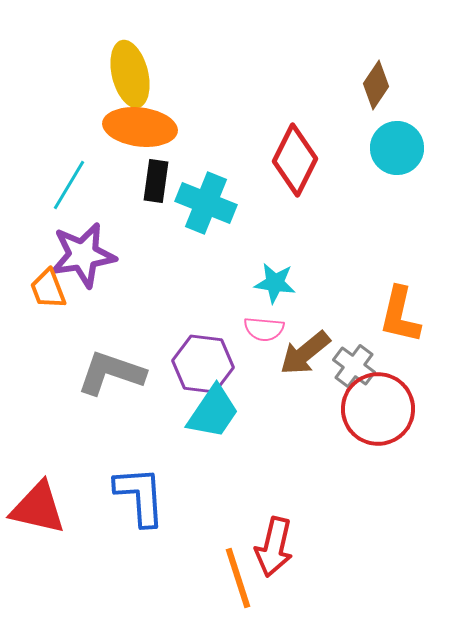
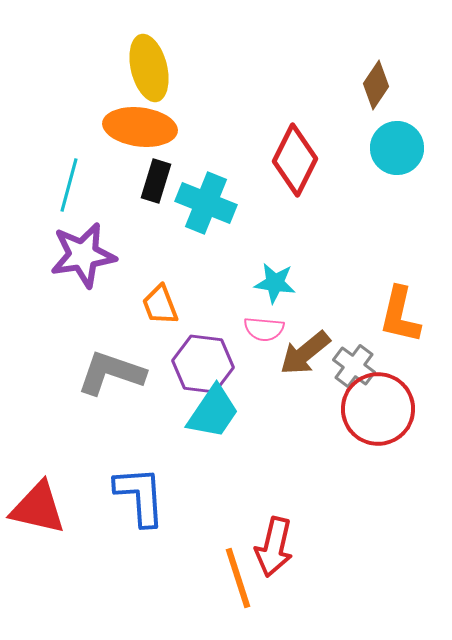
yellow ellipse: moved 19 px right, 6 px up
black rectangle: rotated 9 degrees clockwise
cyan line: rotated 16 degrees counterclockwise
orange trapezoid: moved 112 px right, 16 px down
